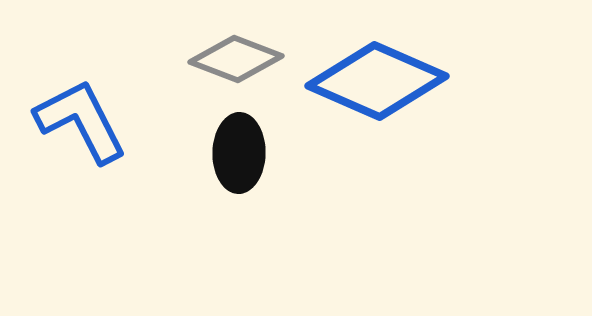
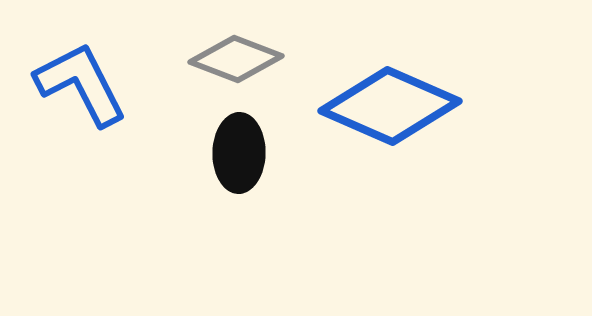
blue diamond: moved 13 px right, 25 px down
blue L-shape: moved 37 px up
